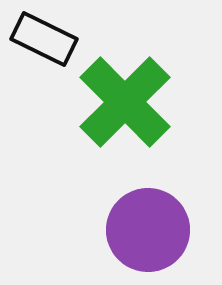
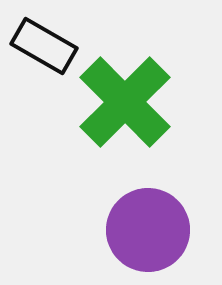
black rectangle: moved 7 px down; rotated 4 degrees clockwise
